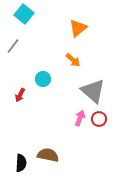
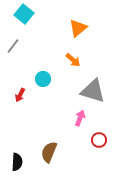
gray triangle: rotated 24 degrees counterclockwise
red circle: moved 21 px down
brown semicircle: moved 1 px right, 3 px up; rotated 80 degrees counterclockwise
black semicircle: moved 4 px left, 1 px up
